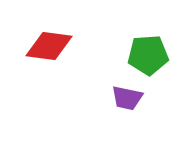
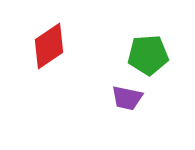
red diamond: rotated 42 degrees counterclockwise
